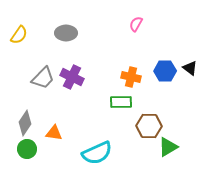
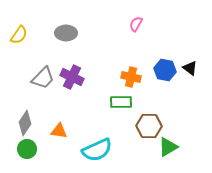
blue hexagon: moved 1 px up; rotated 10 degrees clockwise
orange triangle: moved 5 px right, 2 px up
cyan semicircle: moved 3 px up
